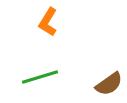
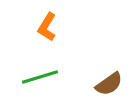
orange L-shape: moved 1 px left, 5 px down
